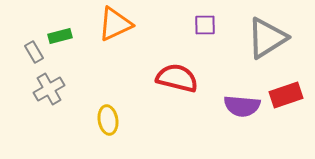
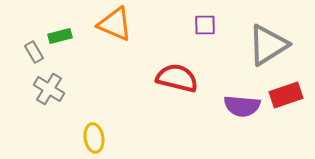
orange triangle: rotated 48 degrees clockwise
gray triangle: moved 1 px right, 7 px down
gray cross: rotated 28 degrees counterclockwise
yellow ellipse: moved 14 px left, 18 px down
